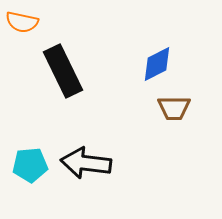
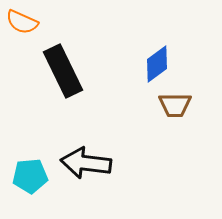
orange semicircle: rotated 12 degrees clockwise
blue diamond: rotated 9 degrees counterclockwise
brown trapezoid: moved 1 px right, 3 px up
cyan pentagon: moved 11 px down
